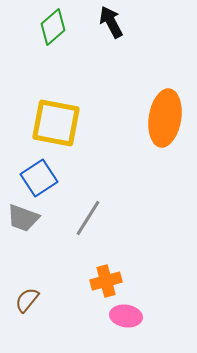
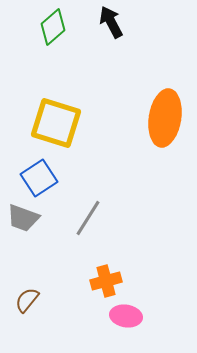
yellow square: rotated 6 degrees clockwise
